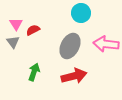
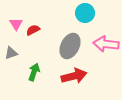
cyan circle: moved 4 px right
gray triangle: moved 2 px left, 11 px down; rotated 48 degrees clockwise
